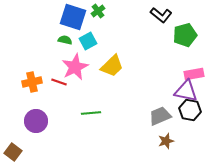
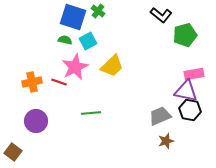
green cross: rotated 16 degrees counterclockwise
